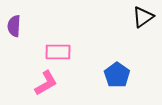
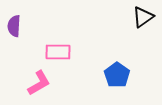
pink L-shape: moved 7 px left
